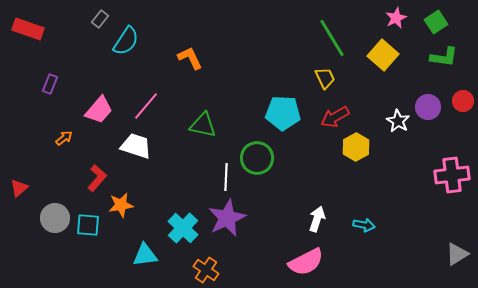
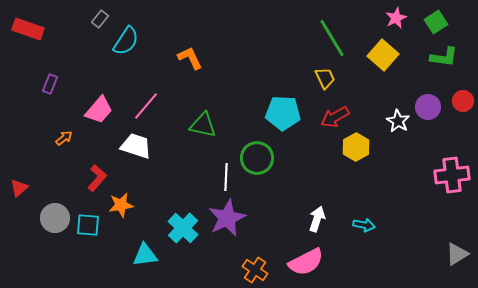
orange cross: moved 49 px right
